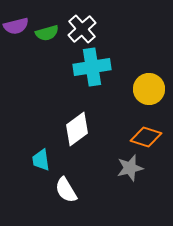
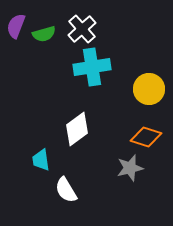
purple semicircle: rotated 125 degrees clockwise
green semicircle: moved 3 px left, 1 px down
